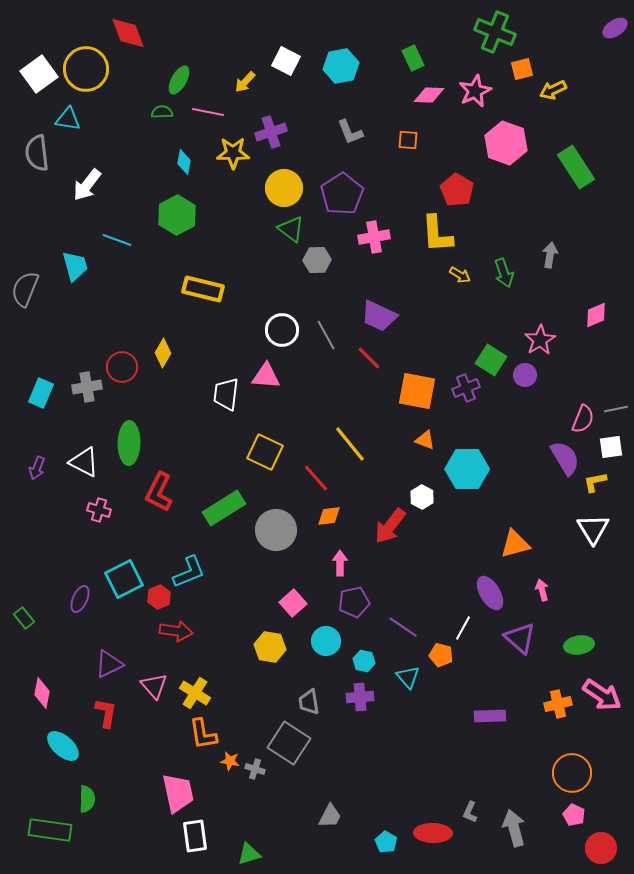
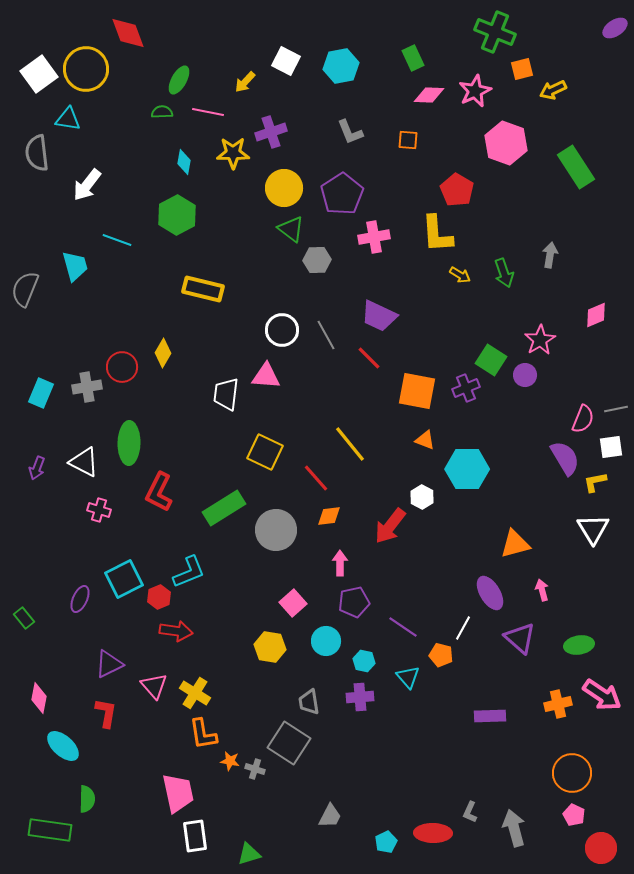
pink diamond at (42, 693): moved 3 px left, 5 px down
cyan pentagon at (386, 842): rotated 15 degrees clockwise
